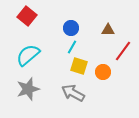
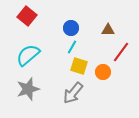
red line: moved 2 px left, 1 px down
gray arrow: rotated 80 degrees counterclockwise
